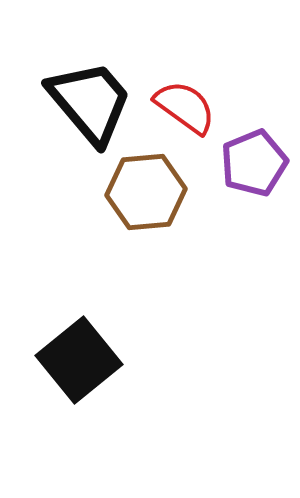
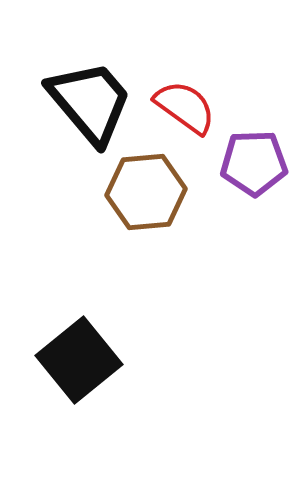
purple pentagon: rotated 20 degrees clockwise
